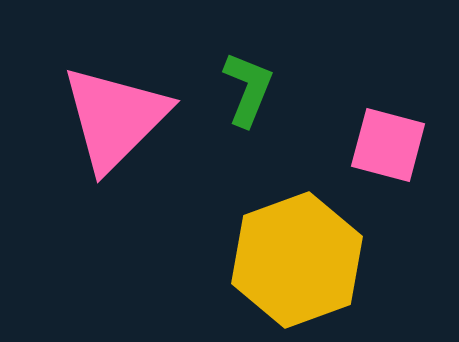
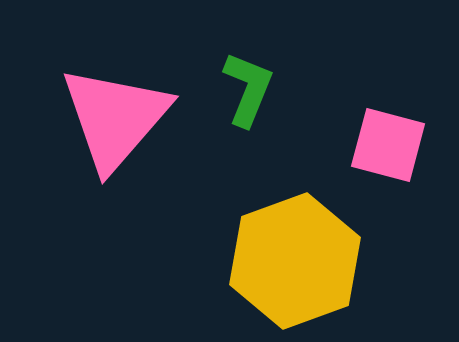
pink triangle: rotated 4 degrees counterclockwise
yellow hexagon: moved 2 px left, 1 px down
